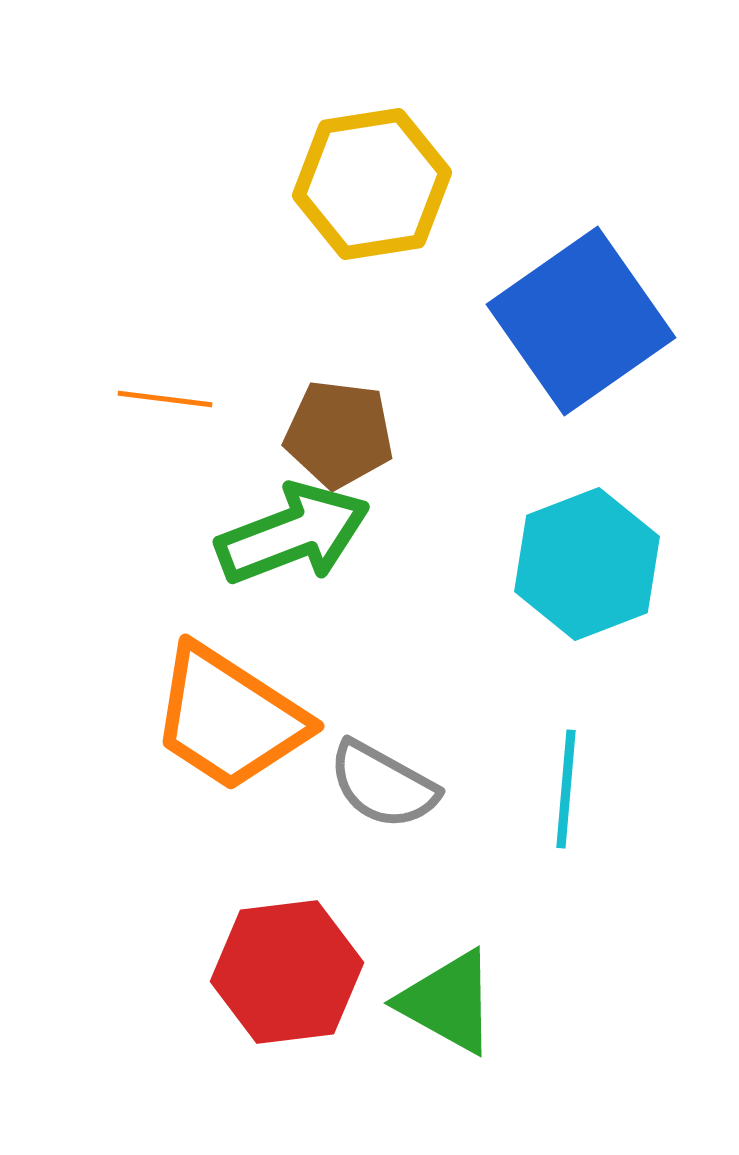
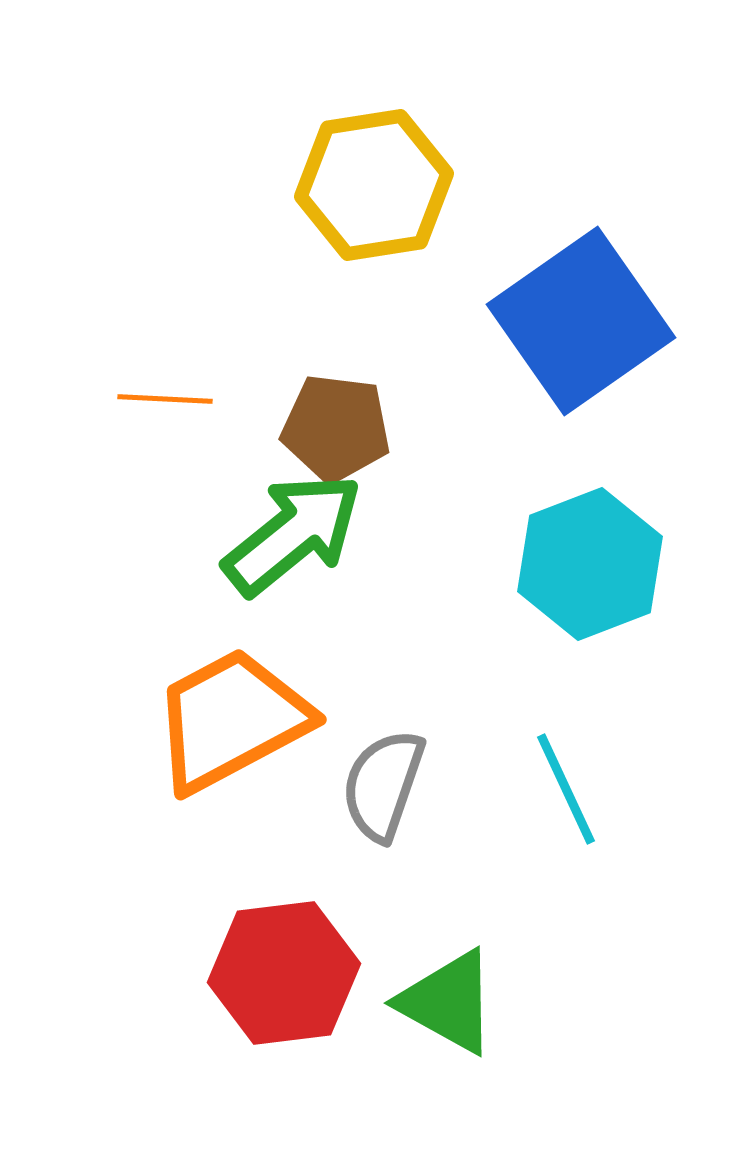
yellow hexagon: moved 2 px right, 1 px down
orange line: rotated 4 degrees counterclockwise
brown pentagon: moved 3 px left, 6 px up
green arrow: rotated 18 degrees counterclockwise
cyan hexagon: moved 3 px right
orange trapezoid: moved 2 px right, 2 px down; rotated 119 degrees clockwise
gray semicircle: rotated 80 degrees clockwise
cyan line: rotated 30 degrees counterclockwise
red hexagon: moved 3 px left, 1 px down
